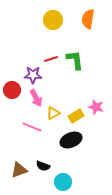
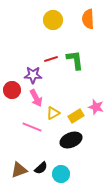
orange semicircle: rotated 12 degrees counterclockwise
black semicircle: moved 2 px left, 2 px down; rotated 64 degrees counterclockwise
cyan circle: moved 2 px left, 8 px up
